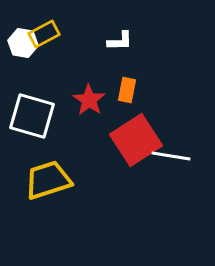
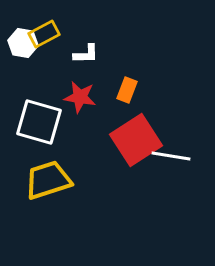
white L-shape: moved 34 px left, 13 px down
orange rectangle: rotated 10 degrees clockwise
red star: moved 9 px left, 3 px up; rotated 24 degrees counterclockwise
white square: moved 7 px right, 6 px down
